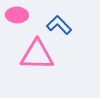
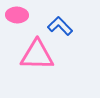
blue L-shape: moved 1 px right, 1 px down
